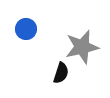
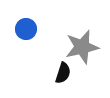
black semicircle: moved 2 px right
